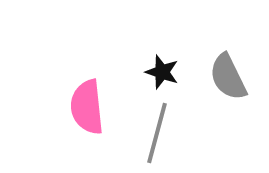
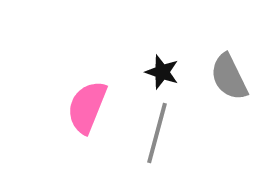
gray semicircle: moved 1 px right
pink semicircle: rotated 28 degrees clockwise
